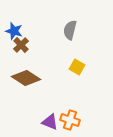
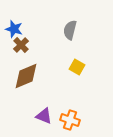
blue star: moved 2 px up
brown diamond: moved 2 px up; rotated 56 degrees counterclockwise
purple triangle: moved 6 px left, 6 px up
